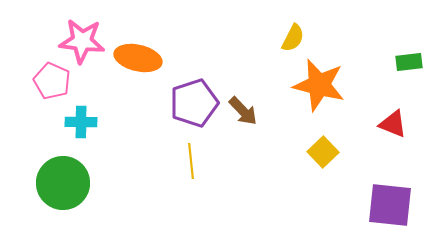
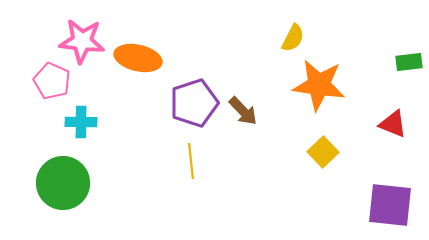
orange star: rotated 6 degrees counterclockwise
